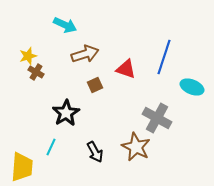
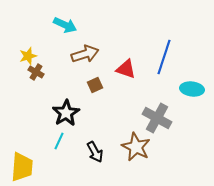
cyan ellipse: moved 2 px down; rotated 15 degrees counterclockwise
cyan line: moved 8 px right, 6 px up
